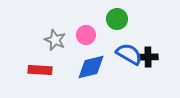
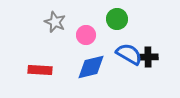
gray star: moved 18 px up
